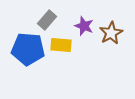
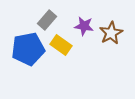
purple star: rotated 12 degrees counterclockwise
yellow rectangle: rotated 30 degrees clockwise
blue pentagon: rotated 16 degrees counterclockwise
